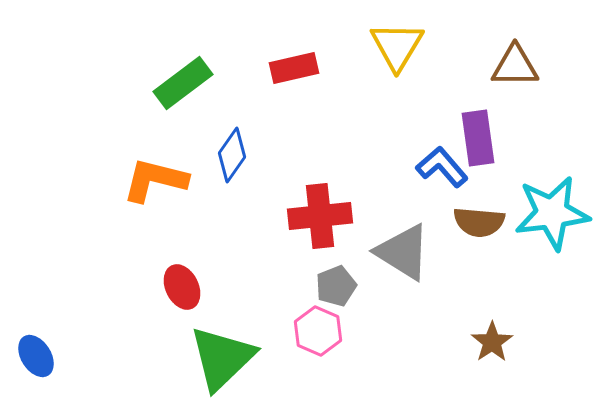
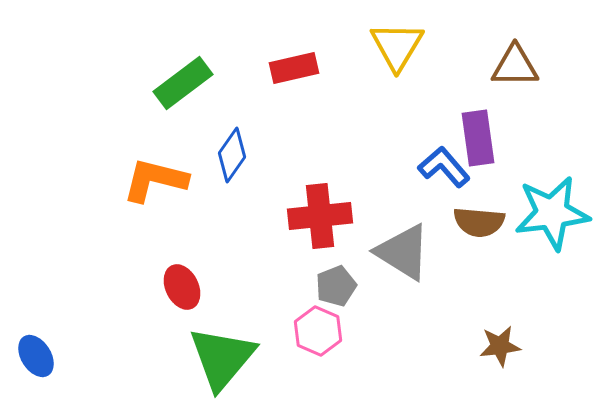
blue L-shape: moved 2 px right
brown star: moved 8 px right, 4 px down; rotated 27 degrees clockwise
green triangle: rotated 6 degrees counterclockwise
